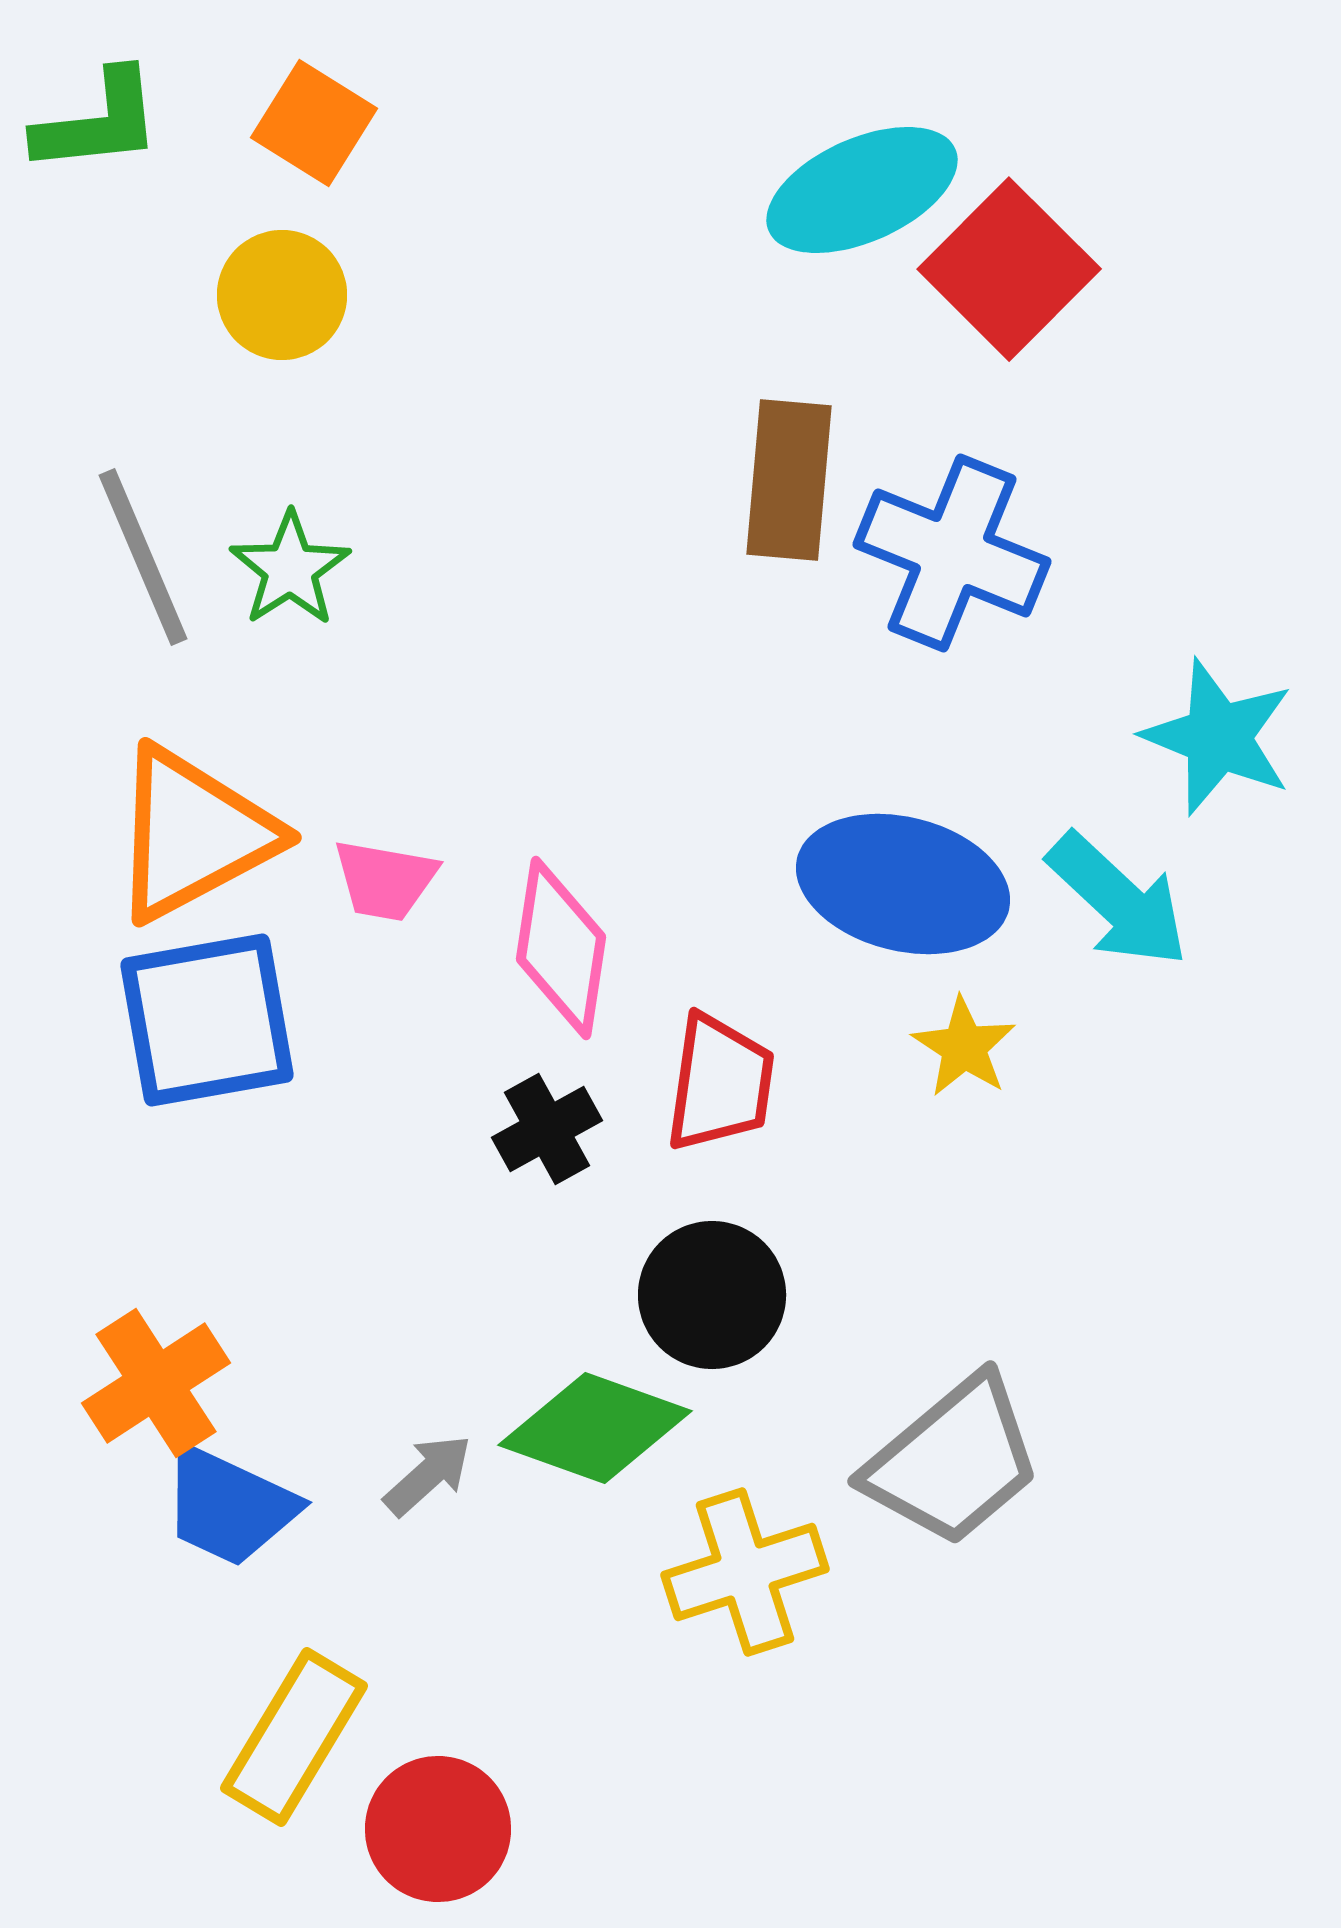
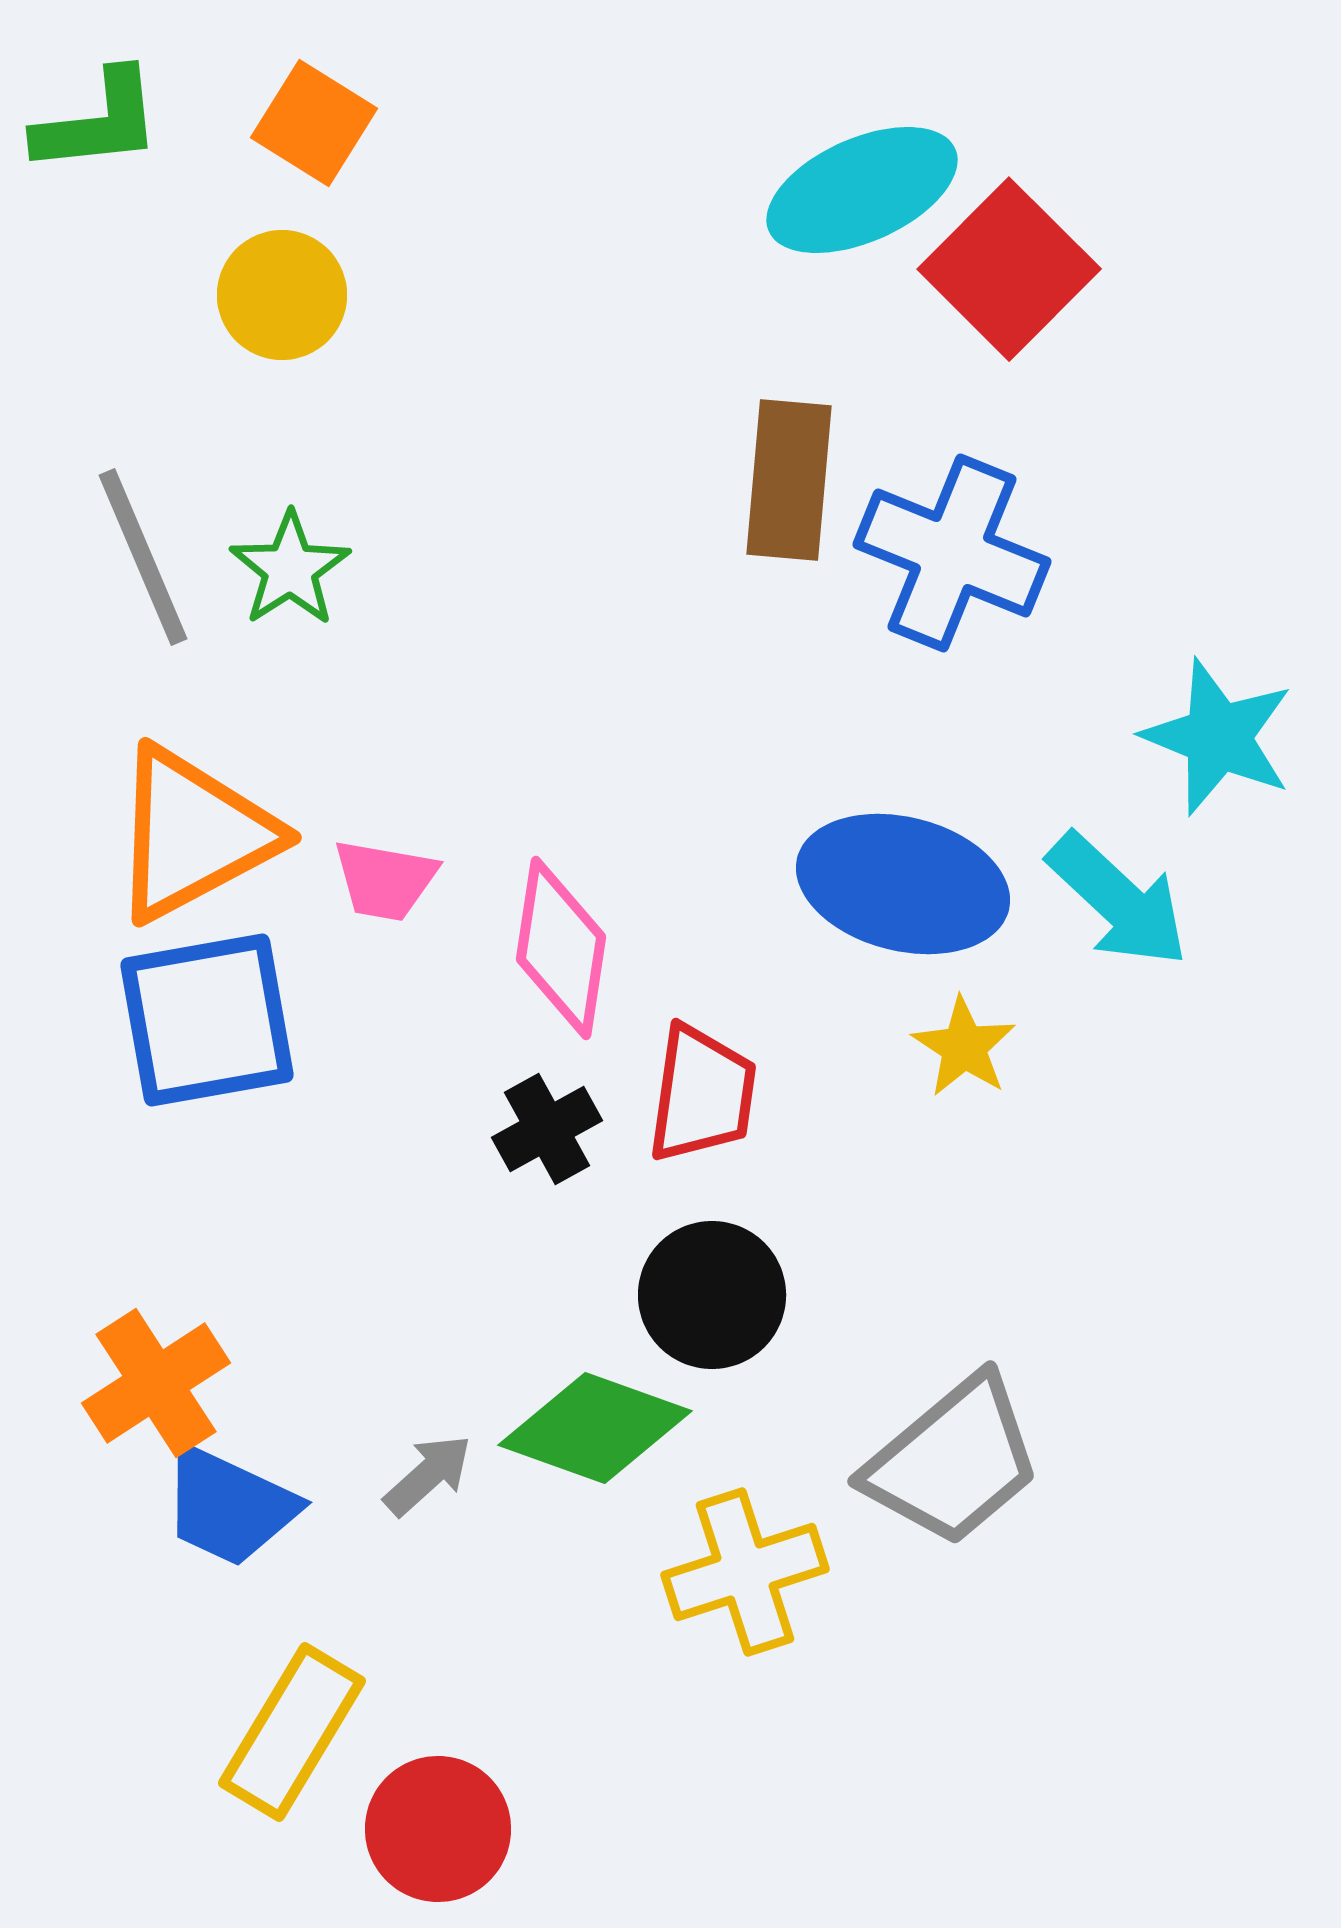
red trapezoid: moved 18 px left, 11 px down
yellow rectangle: moved 2 px left, 5 px up
